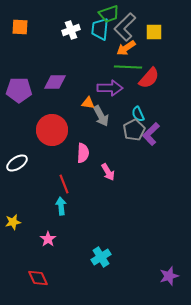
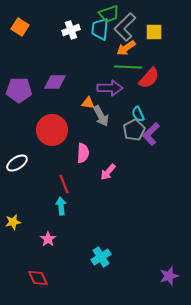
orange square: rotated 30 degrees clockwise
pink arrow: rotated 72 degrees clockwise
